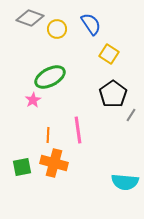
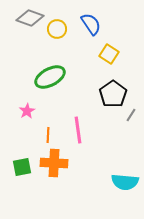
pink star: moved 6 px left, 11 px down
orange cross: rotated 12 degrees counterclockwise
